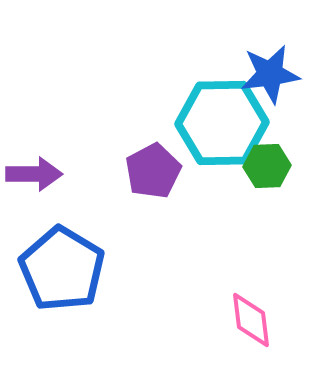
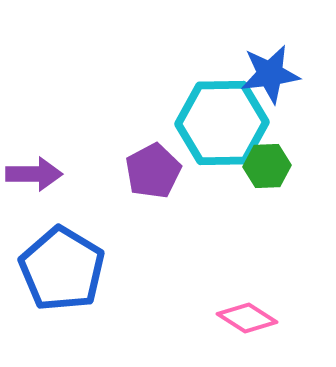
pink diamond: moved 4 px left, 2 px up; rotated 50 degrees counterclockwise
